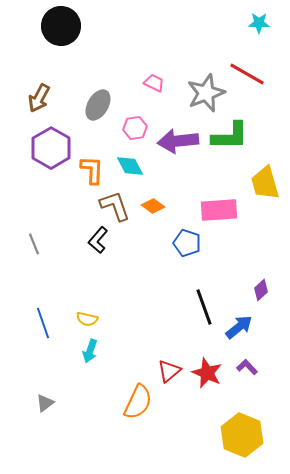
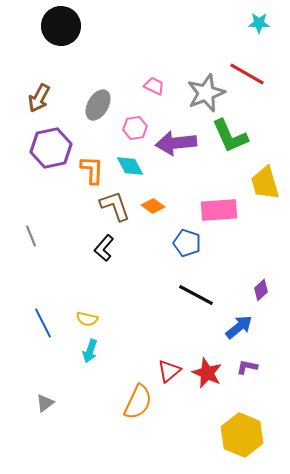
pink trapezoid: moved 3 px down
green L-shape: rotated 66 degrees clockwise
purple arrow: moved 2 px left, 2 px down
purple hexagon: rotated 18 degrees clockwise
black L-shape: moved 6 px right, 8 px down
gray line: moved 3 px left, 8 px up
black line: moved 8 px left, 12 px up; rotated 42 degrees counterclockwise
blue line: rotated 8 degrees counterclockwise
purple L-shape: rotated 35 degrees counterclockwise
